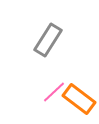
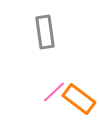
gray rectangle: moved 3 px left, 8 px up; rotated 40 degrees counterclockwise
